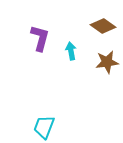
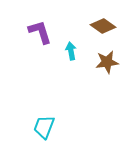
purple L-shape: moved 6 px up; rotated 32 degrees counterclockwise
